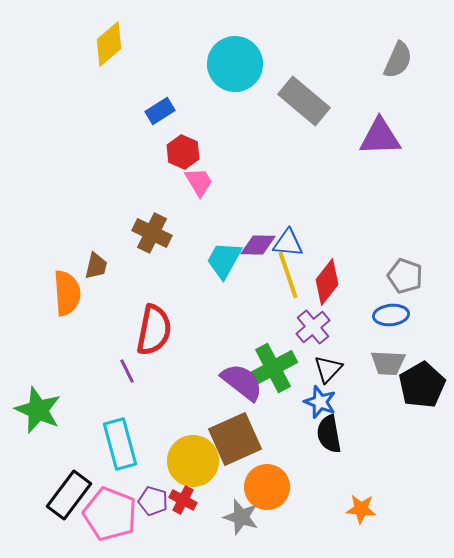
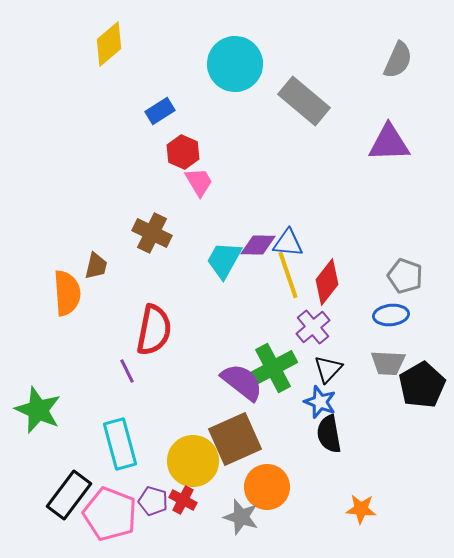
purple triangle: moved 9 px right, 6 px down
